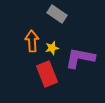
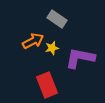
gray rectangle: moved 5 px down
orange arrow: moved 1 px right; rotated 65 degrees clockwise
red rectangle: moved 11 px down
